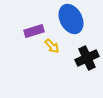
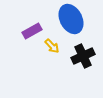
purple rectangle: moved 2 px left; rotated 12 degrees counterclockwise
black cross: moved 4 px left, 2 px up
